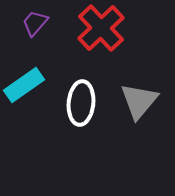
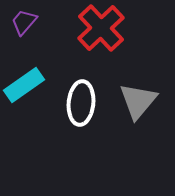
purple trapezoid: moved 11 px left, 1 px up
gray triangle: moved 1 px left
